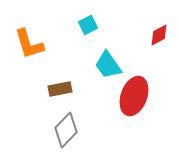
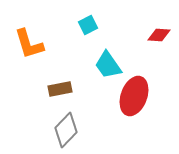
red diamond: rotated 30 degrees clockwise
